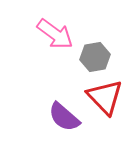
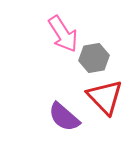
pink arrow: moved 8 px right; rotated 21 degrees clockwise
gray hexagon: moved 1 px left, 1 px down
